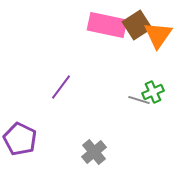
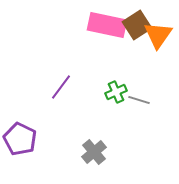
green cross: moved 37 px left
